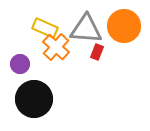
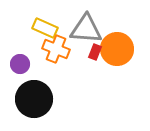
orange circle: moved 7 px left, 23 px down
orange cross: moved 2 px down; rotated 20 degrees counterclockwise
red rectangle: moved 2 px left
